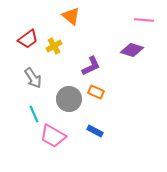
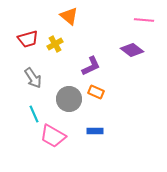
orange triangle: moved 2 px left
red trapezoid: rotated 20 degrees clockwise
yellow cross: moved 1 px right, 2 px up
purple diamond: rotated 20 degrees clockwise
blue rectangle: rotated 28 degrees counterclockwise
